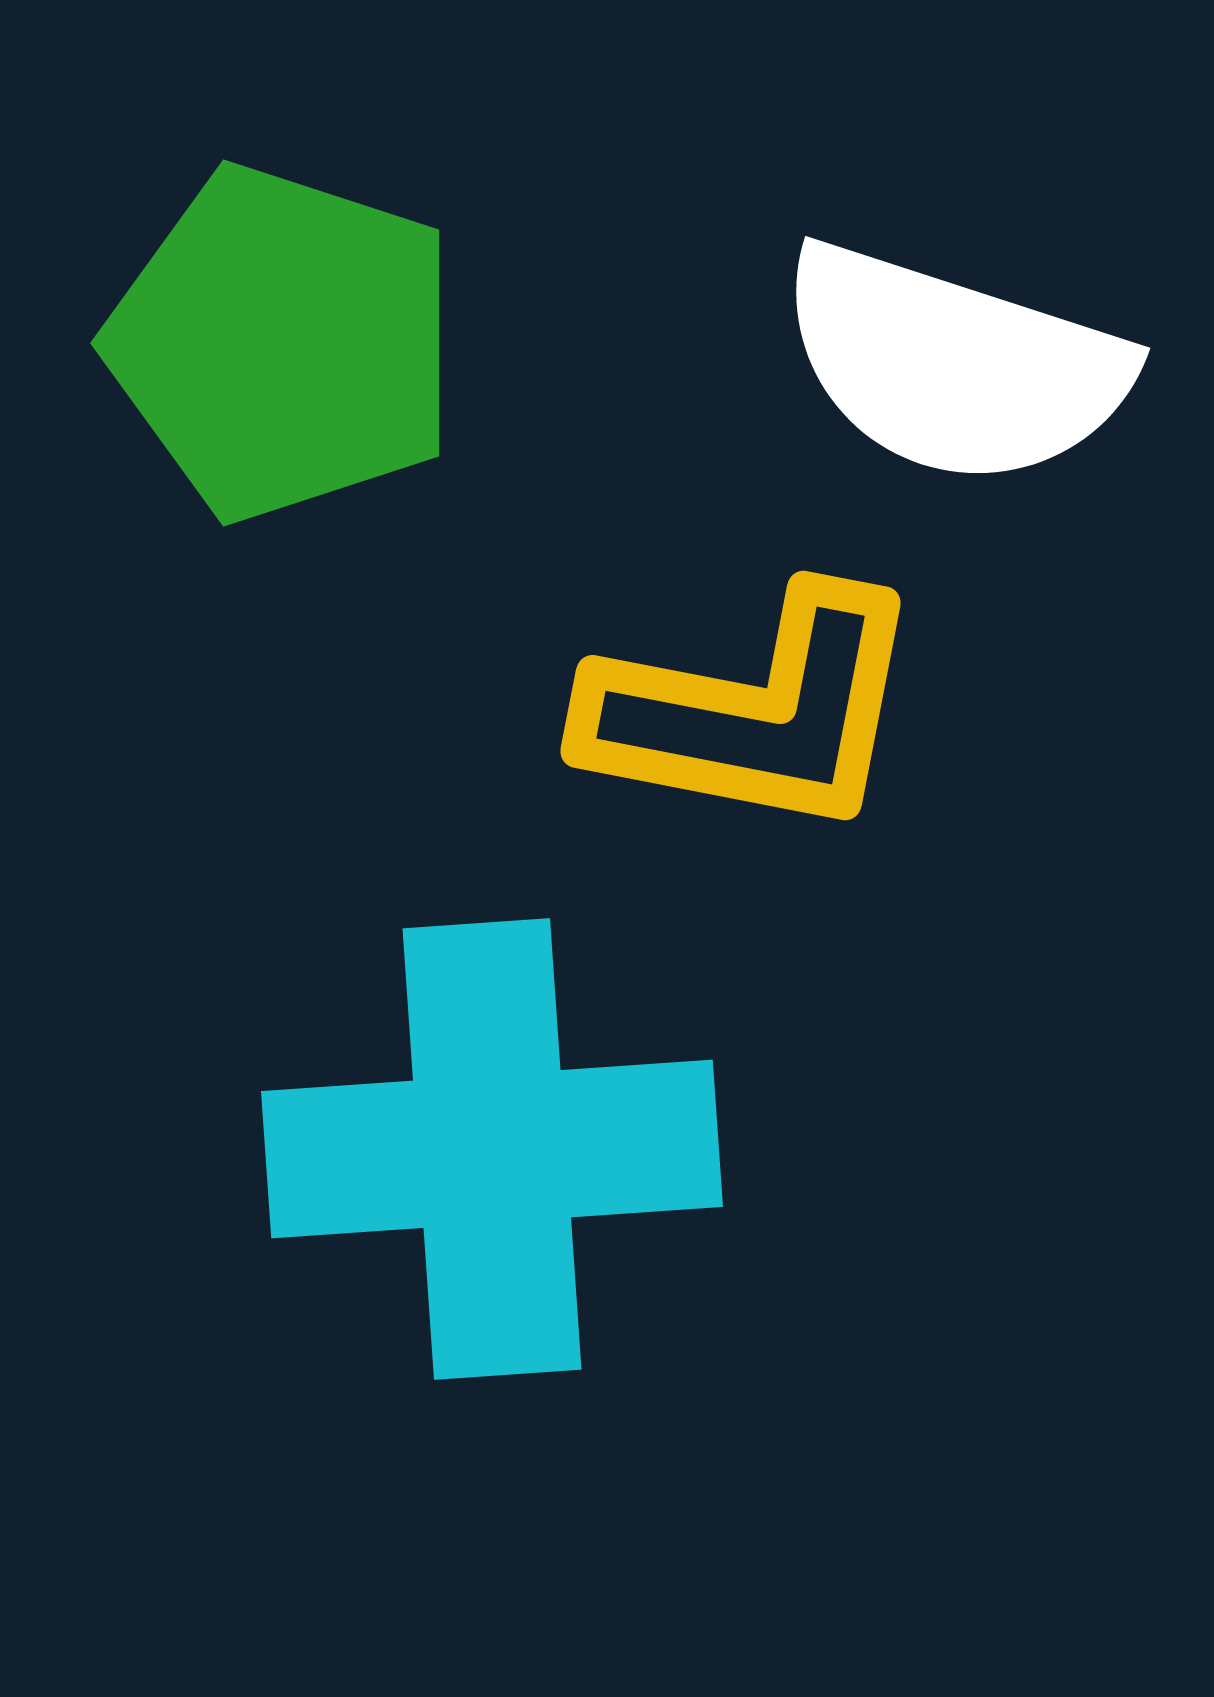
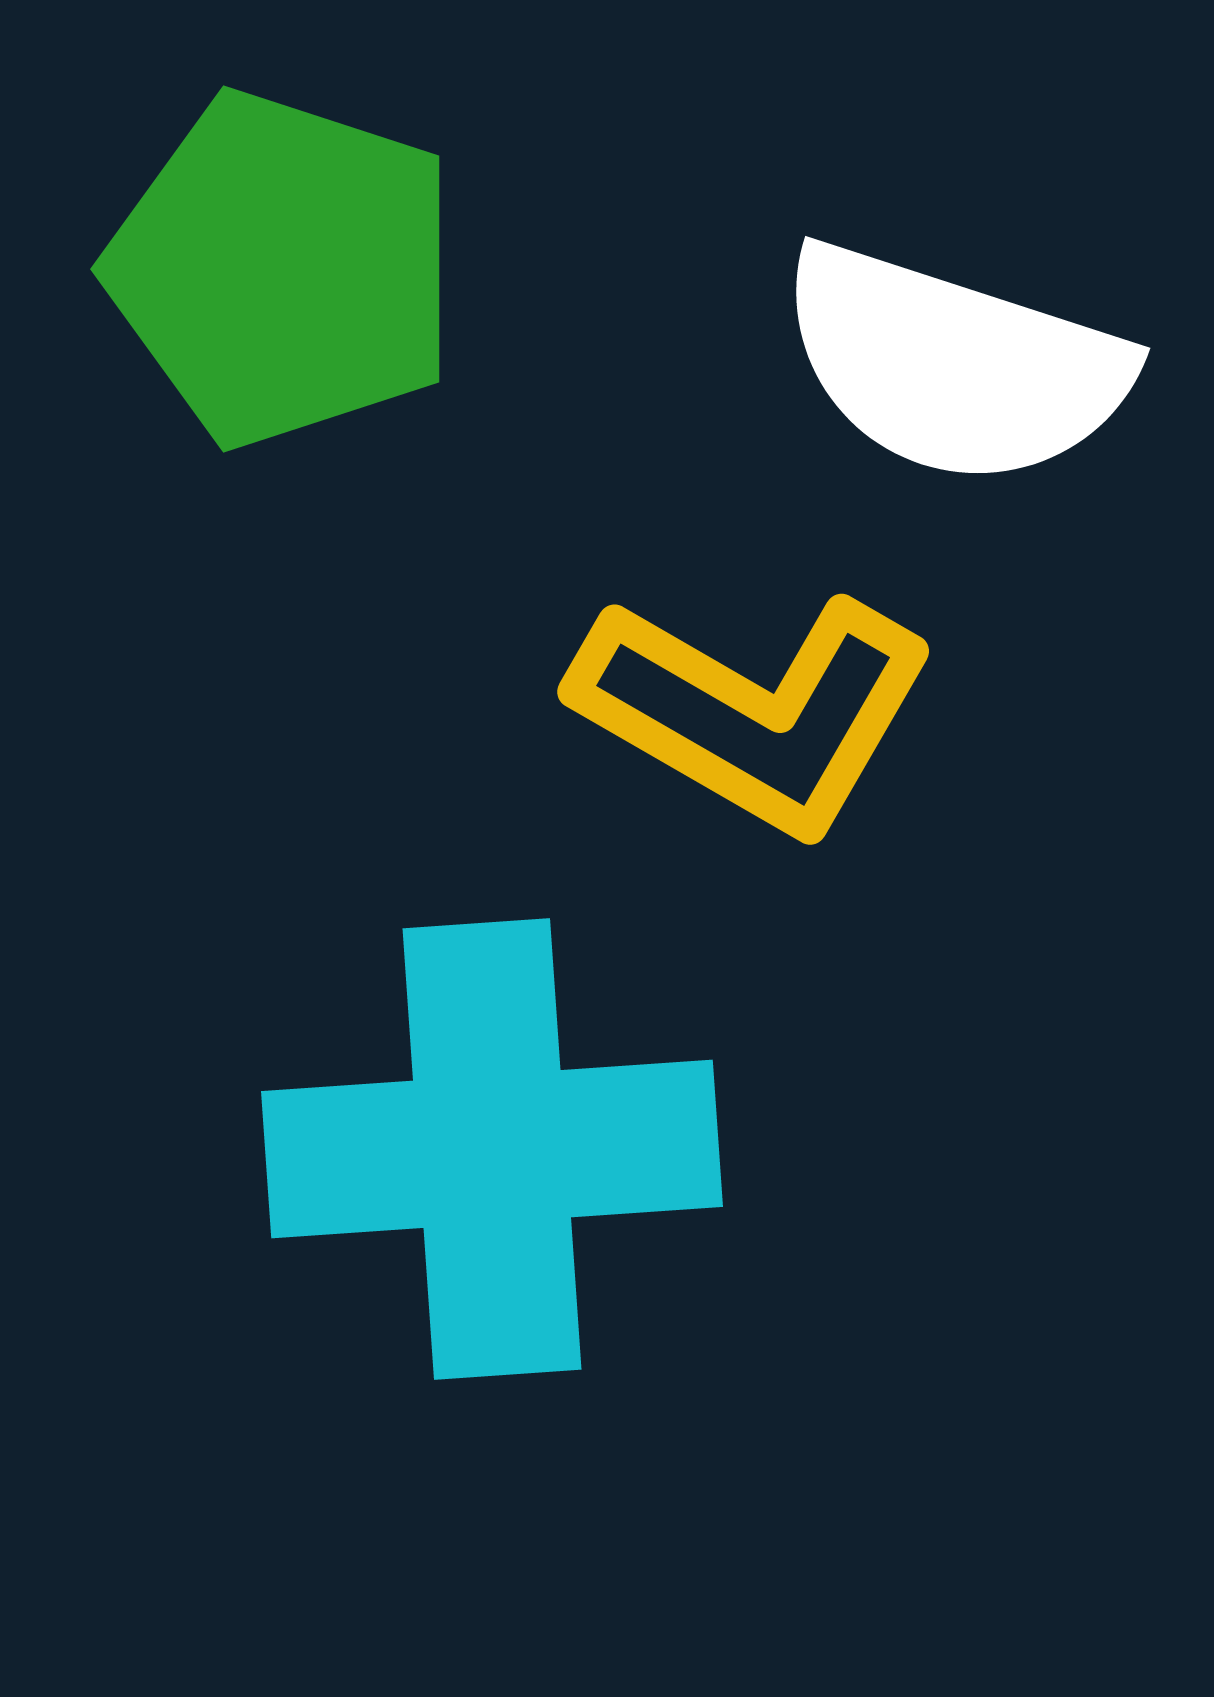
green pentagon: moved 74 px up
yellow L-shape: rotated 19 degrees clockwise
